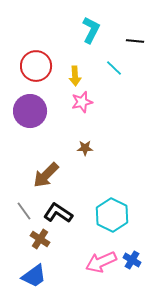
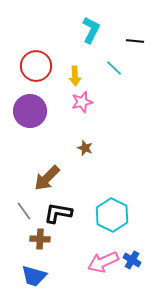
brown star: rotated 21 degrees clockwise
brown arrow: moved 1 px right, 3 px down
black L-shape: rotated 24 degrees counterclockwise
brown cross: rotated 30 degrees counterclockwise
pink arrow: moved 2 px right
blue trapezoid: rotated 52 degrees clockwise
